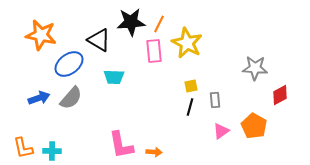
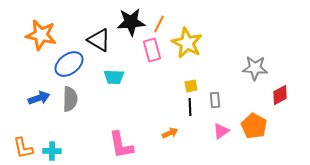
pink rectangle: moved 2 px left, 1 px up; rotated 10 degrees counterclockwise
gray semicircle: moved 1 px left, 1 px down; rotated 40 degrees counterclockwise
black line: rotated 18 degrees counterclockwise
orange arrow: moved 16 px right, 19 px up; rotated 28 degrees counterclockwise
